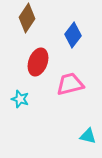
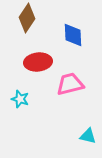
blue diamond: rotated 40 degrees counterclockwise
red ellipse: rotated 64 degrees clockwise
